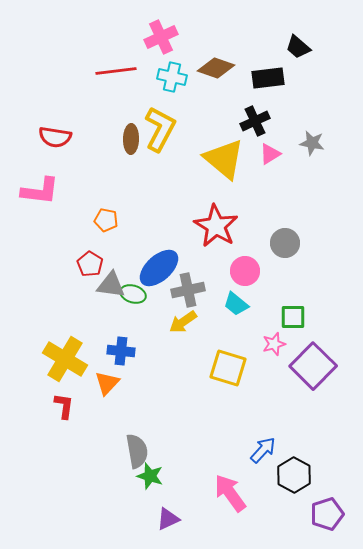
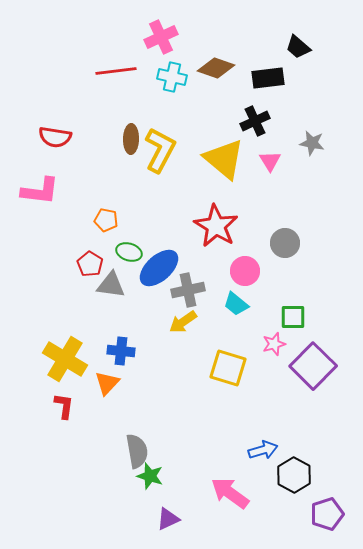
yellow L-shape: moved 21 px down
pink triangle: moved 7 px down; rotated 30 degrees counterclockwise
green ellipse: moved 4 px left, 42 px up
blue arrow: rotated 32 degrees clockwise
pink arrow: rotated 18 degrees counterclockwise
